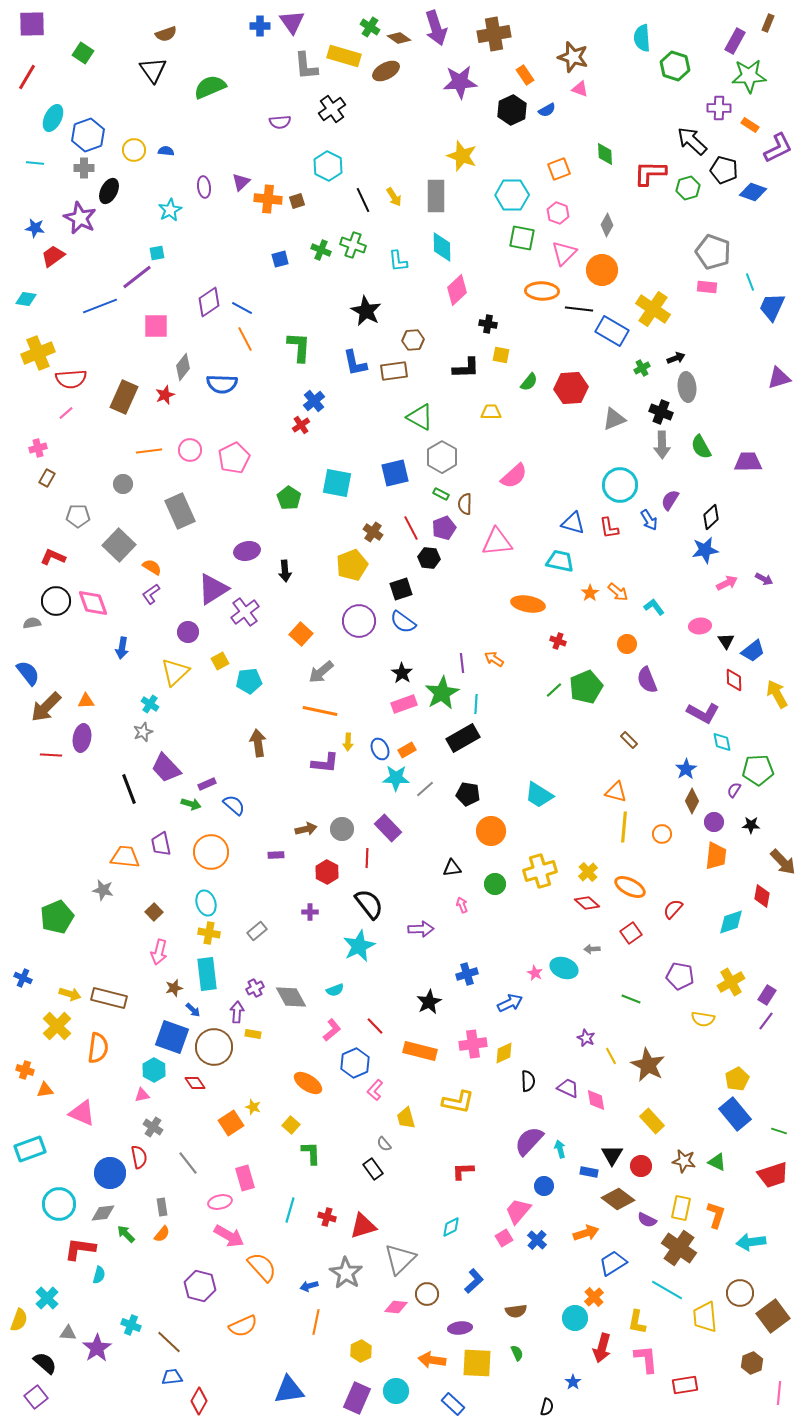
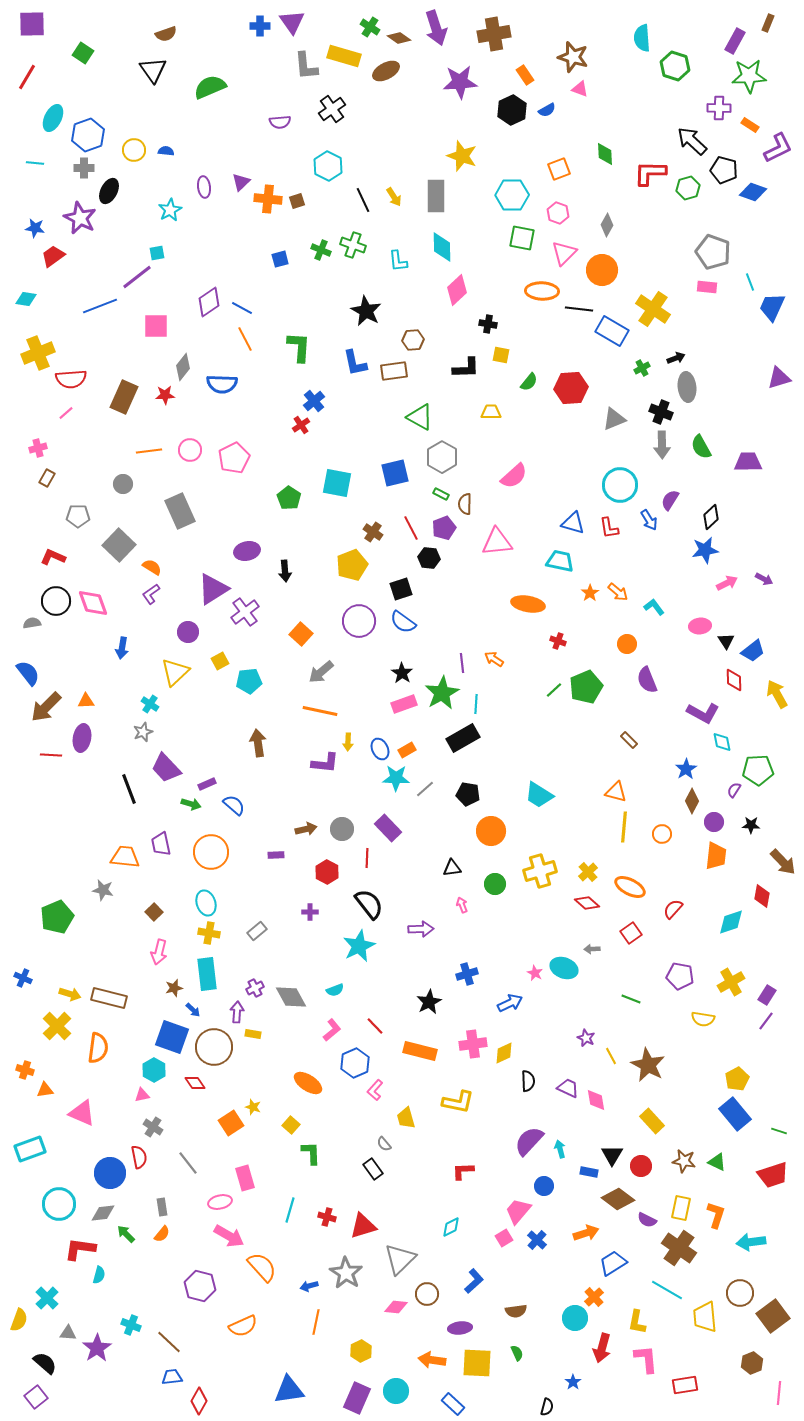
red star at (165, 395): rotated 18 degrees clockwise
